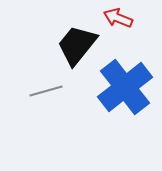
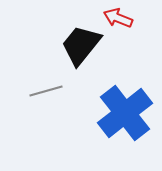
black trapezoid: moved 4 px right
blue cross: moved 26 px down
